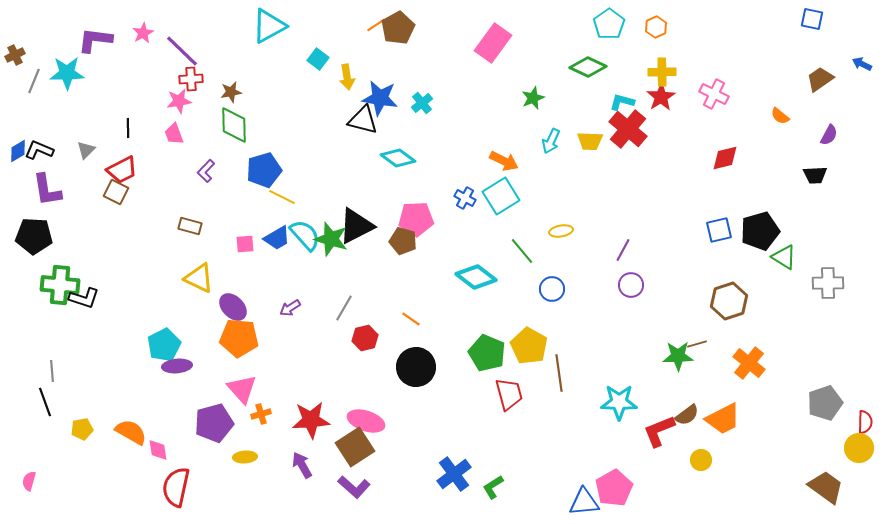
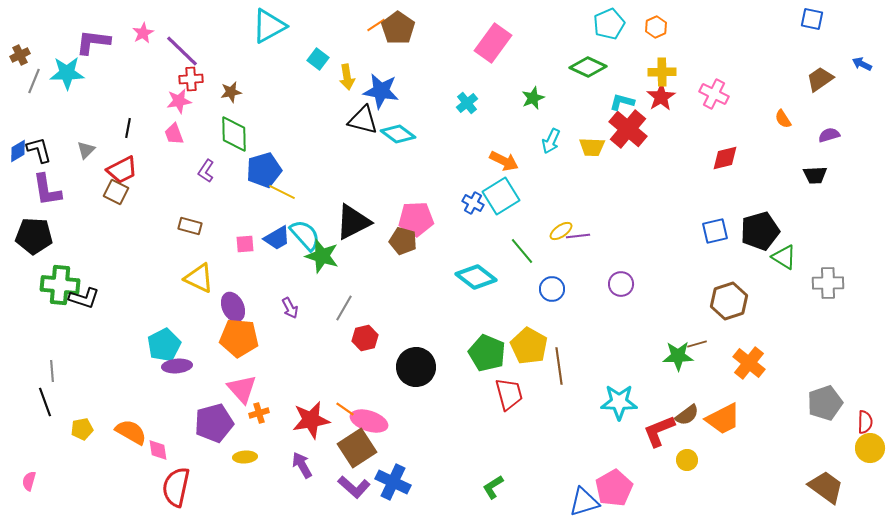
cyan pentagon at (609, 24): rotated 12 degrees clockwise
brown pentagon at (398, 28): rotated 8 degrees counterclockwise
purple L-shape at (95, 40): moved 2 px left, 2 px down
brown cross at (15, 55): moved 5 px right
blue star at (380, 98): moved 1 px right, 7 px up
cyan cross at (422, 103): moved 45 px right
orange semicircle at (780, 116): moved 3 px right, 3 px down; rotated 18 degrees clockwise
green diamond at (234, 125): moved 9 px down
black line at (128, 128): rotated 12 degrees clockwise
purple semicircle at (829, 135): rotated 135 degrees counterclockwise
yellow trapezoid at (590, 141): moved 2 px right, 6 px down
black L-shape at (39, 150): rotated 52 degrees clockwise
cyan diamond at (398, 158): moved 24 px up
purple L-shape at (206, 171): rotated 10 degrees counterclockwise
yellow line at (282, 197): moved 5 px up
blue cross at (465, 198): moved 8 px right, 5 px down
black triangle at (356, 226): moved 3 px left, 4 px up
blue square at (719, 230): moved 4 px left, 1 px down
yellow ellipse at (561, 231): rotated 25 degrees counterclockwise
green star at (331, 239): moved 9 px left, 17 px down
purple line at (623, 250): moved 45 px left, 14 px up; rotated 55 degrees clockwise
purple circle at (631, 285): moved 10 px left, 1 px up
purple ellipse at (233, 307): rotated 20 degrees clockwise
purple arrow at (290, 308): rotated 85 degrees counterclockwise
orange line at (411, 319): moved 66 px left, 90 px down
brown line at (559, 373): moved 7 px up
orange cross at (261, 414): moved 2 px left, 1 px up
red star at (311, 420): rotated 6 degrees counterclockwise
pink ellipse at (366, 421): moved 3 px right
brown square at (355, 447): moved 2 px right, 1 px down
yellow circle at (859, 448): moved 11 px right
yellow circle at (701, 460): moved 14 px left
blue cross at (454, 474): moved 61 px left, 8 px down; rotated 28 degrees counterclockwise
blue triangle at (584, 502): rotated 12 degrees counterclockwise
